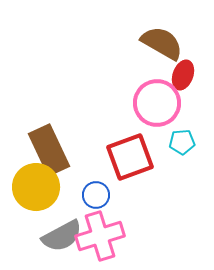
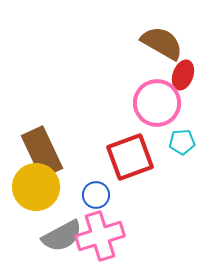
brown rectangle: moved 7 px left, 2 px down
